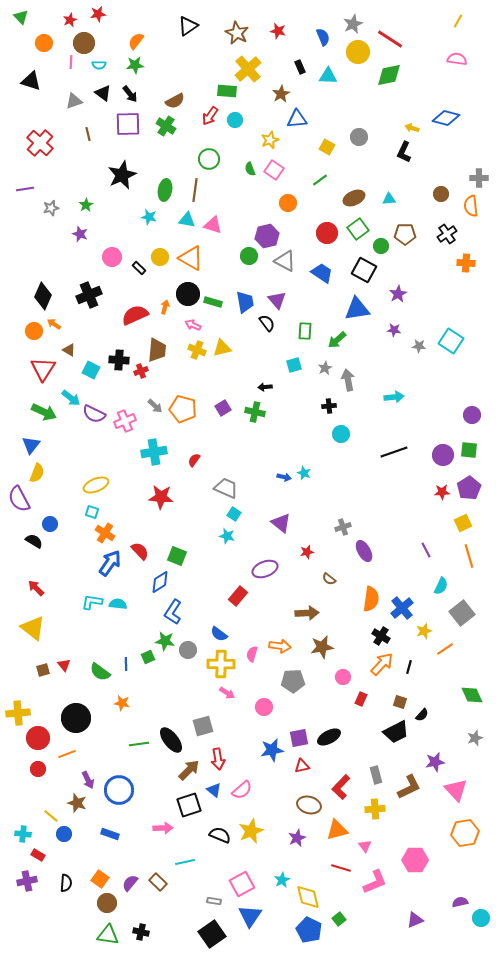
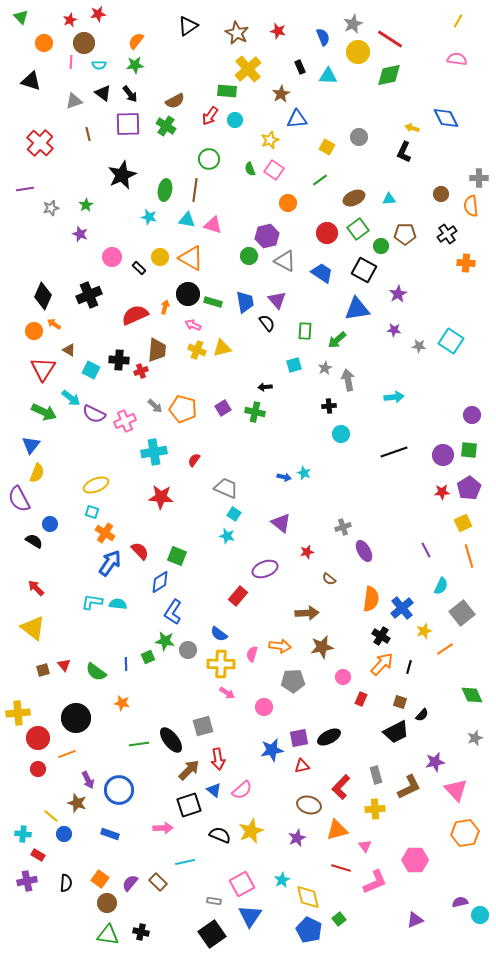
blue diamond at (446, 118): rotated 48 degrees clockwise
green semicircle at (100, 672): moved 4 px left
cyan circle at (481, 918): moved 1 px left, 3 px up
